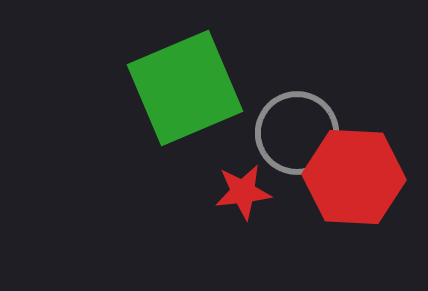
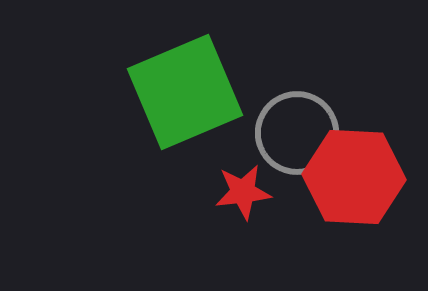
green square: moved 4 px down
